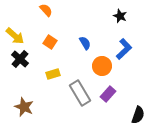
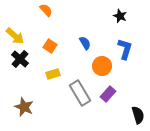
orange square: moved 4 px down
blue L-shape: moved 1 px right; rotated 30 degrees counterclockwise
black semicircle: rotated 36 degrees counterclockwise
